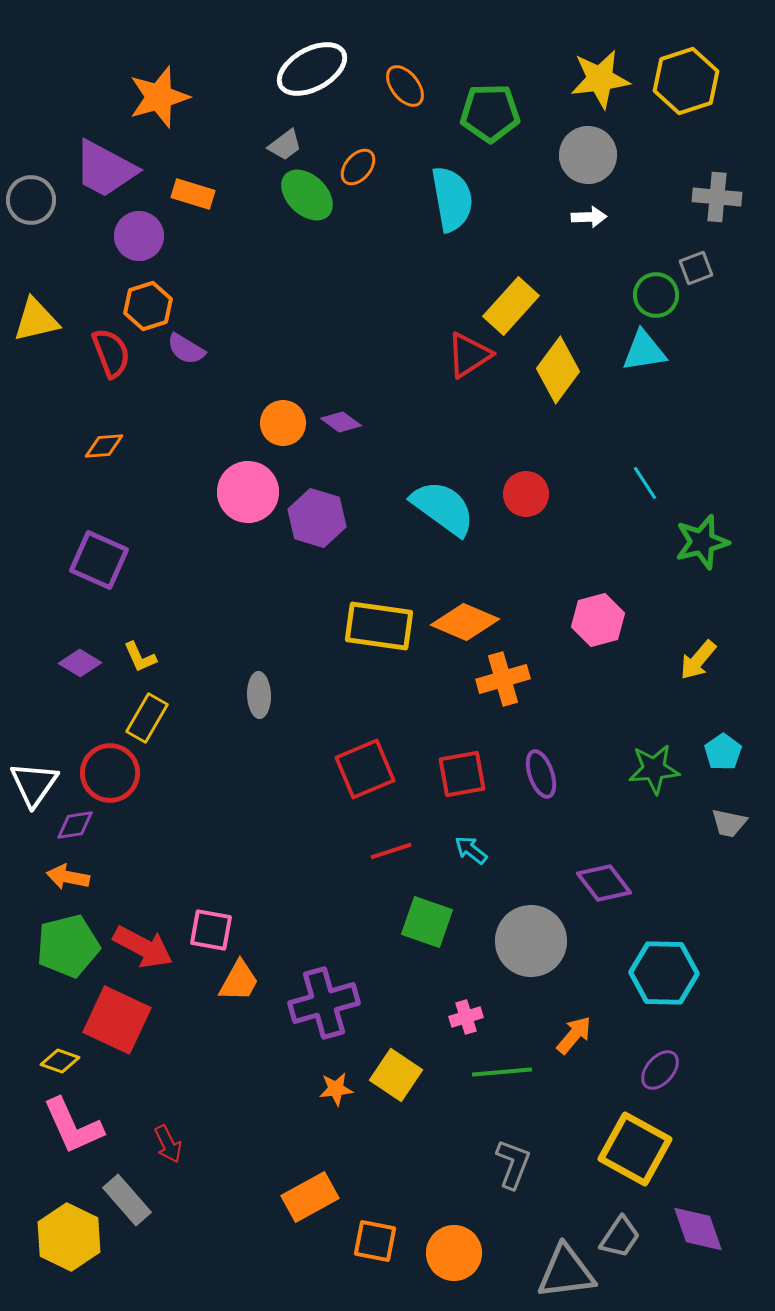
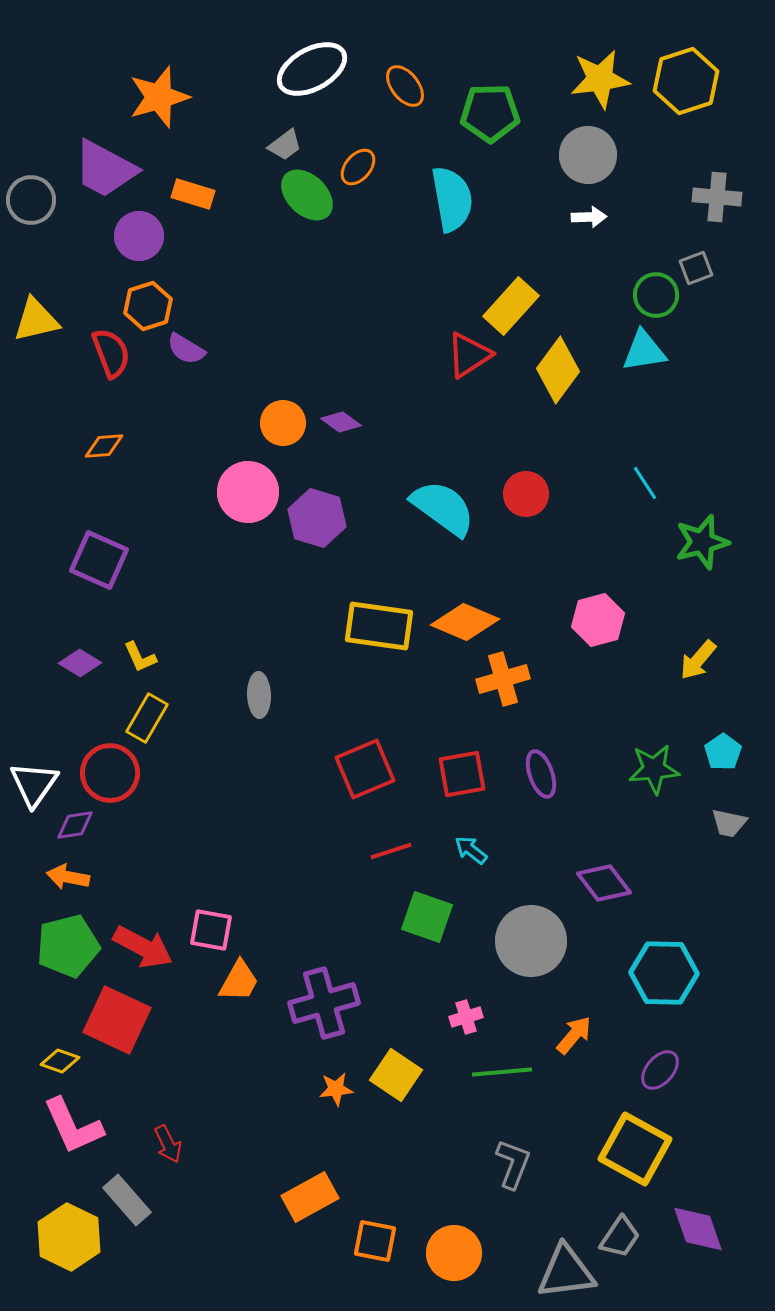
green square at (427, 922): moved 5 px up
